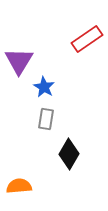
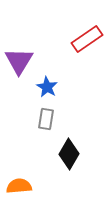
blue star: moved 3 px right
